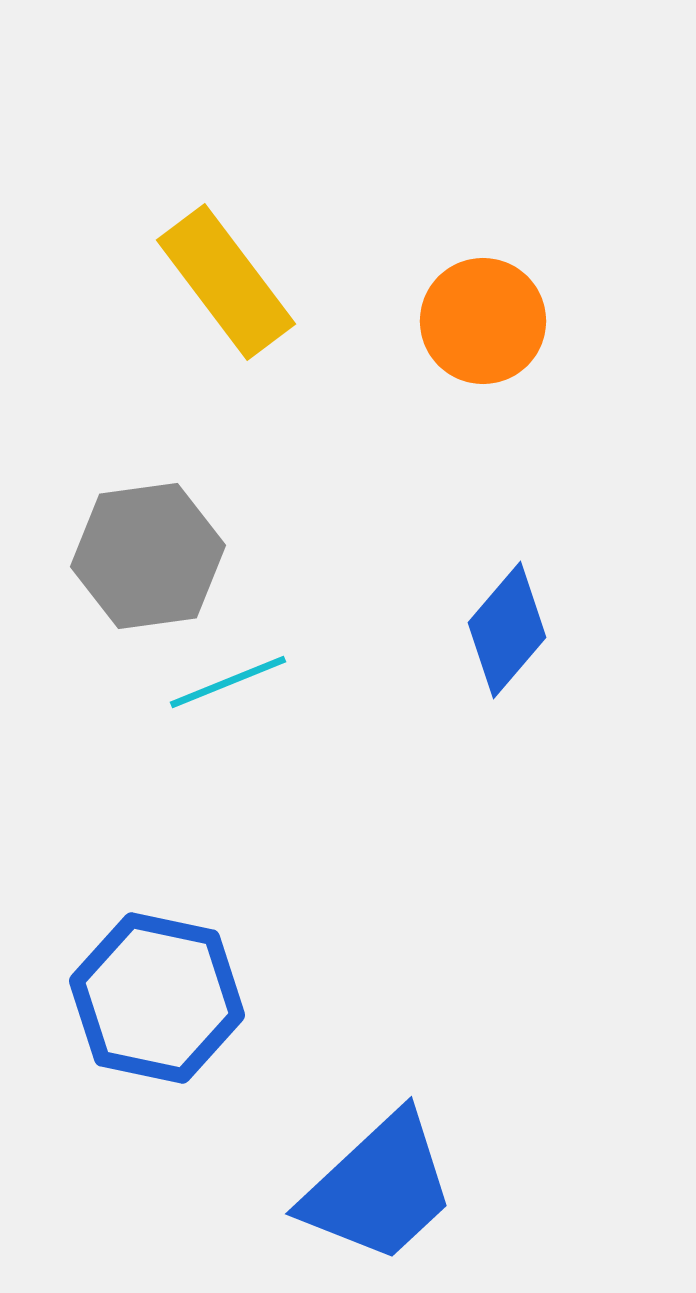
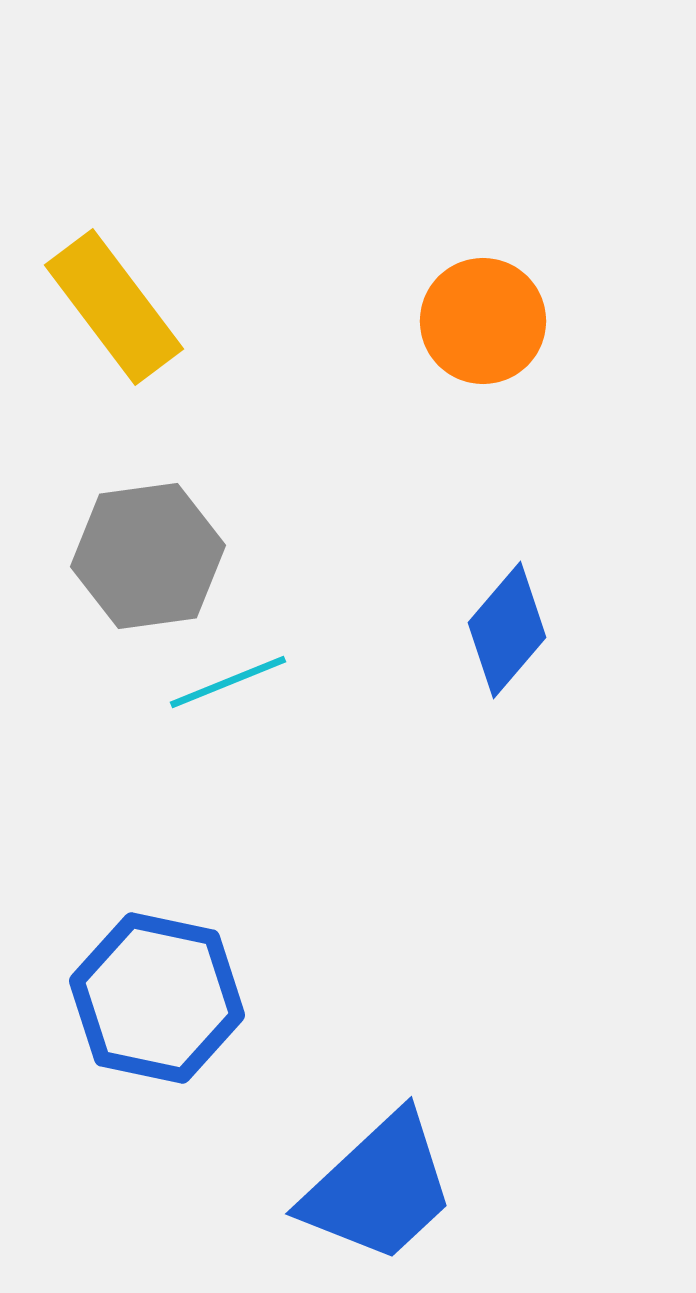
yellow rectangle: moved 112 px left, 25 px down
